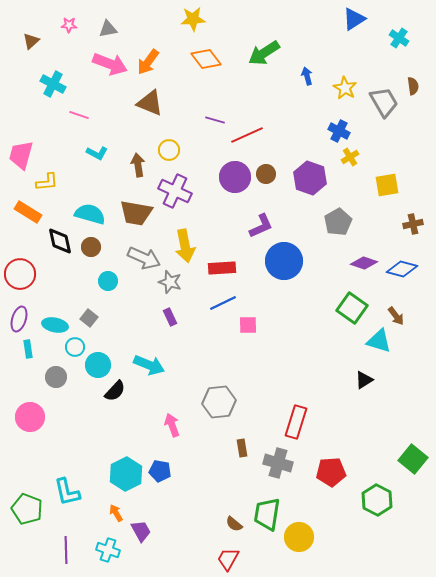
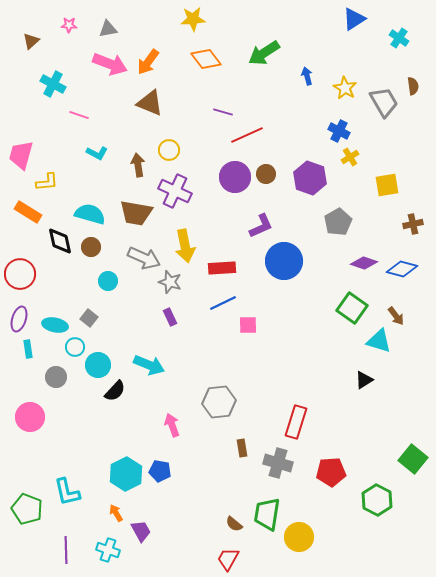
purple line at (215, 120): moved 8 px right, 8 px up
